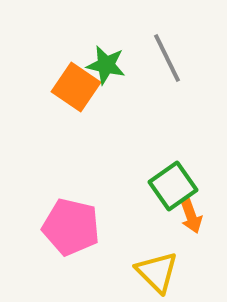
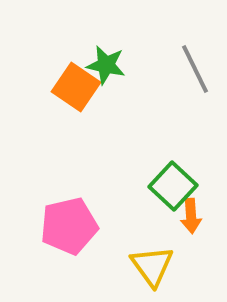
gray line: moved 28 px right, 11 px down
green square: rotated 12 degrees counterclockwise
orange arrow: rotated 16 degrees clockwise
pink pentagon: moved 2 px left, 1 px up; rotated 26 degrees counterclockwise
yellow triangle: moved 5 px left, 6 px up; rotated 9 degrees clockwise
